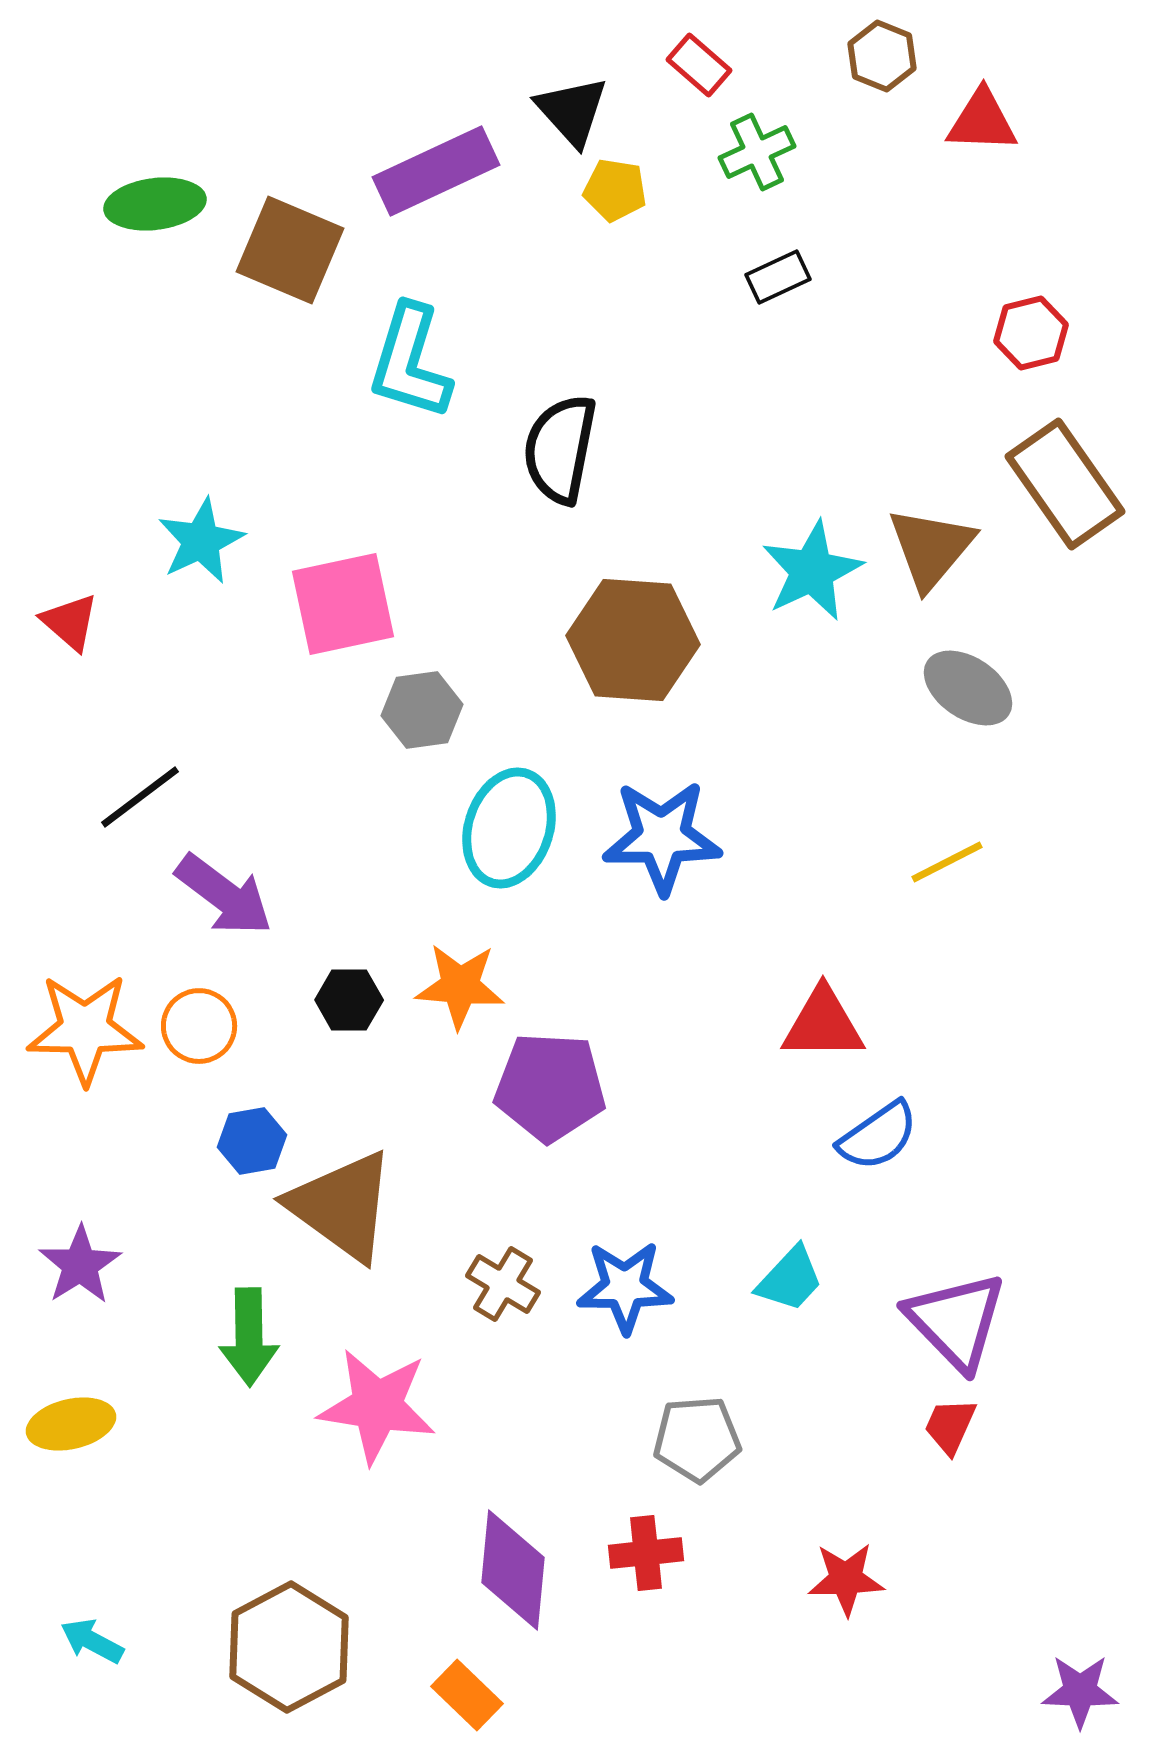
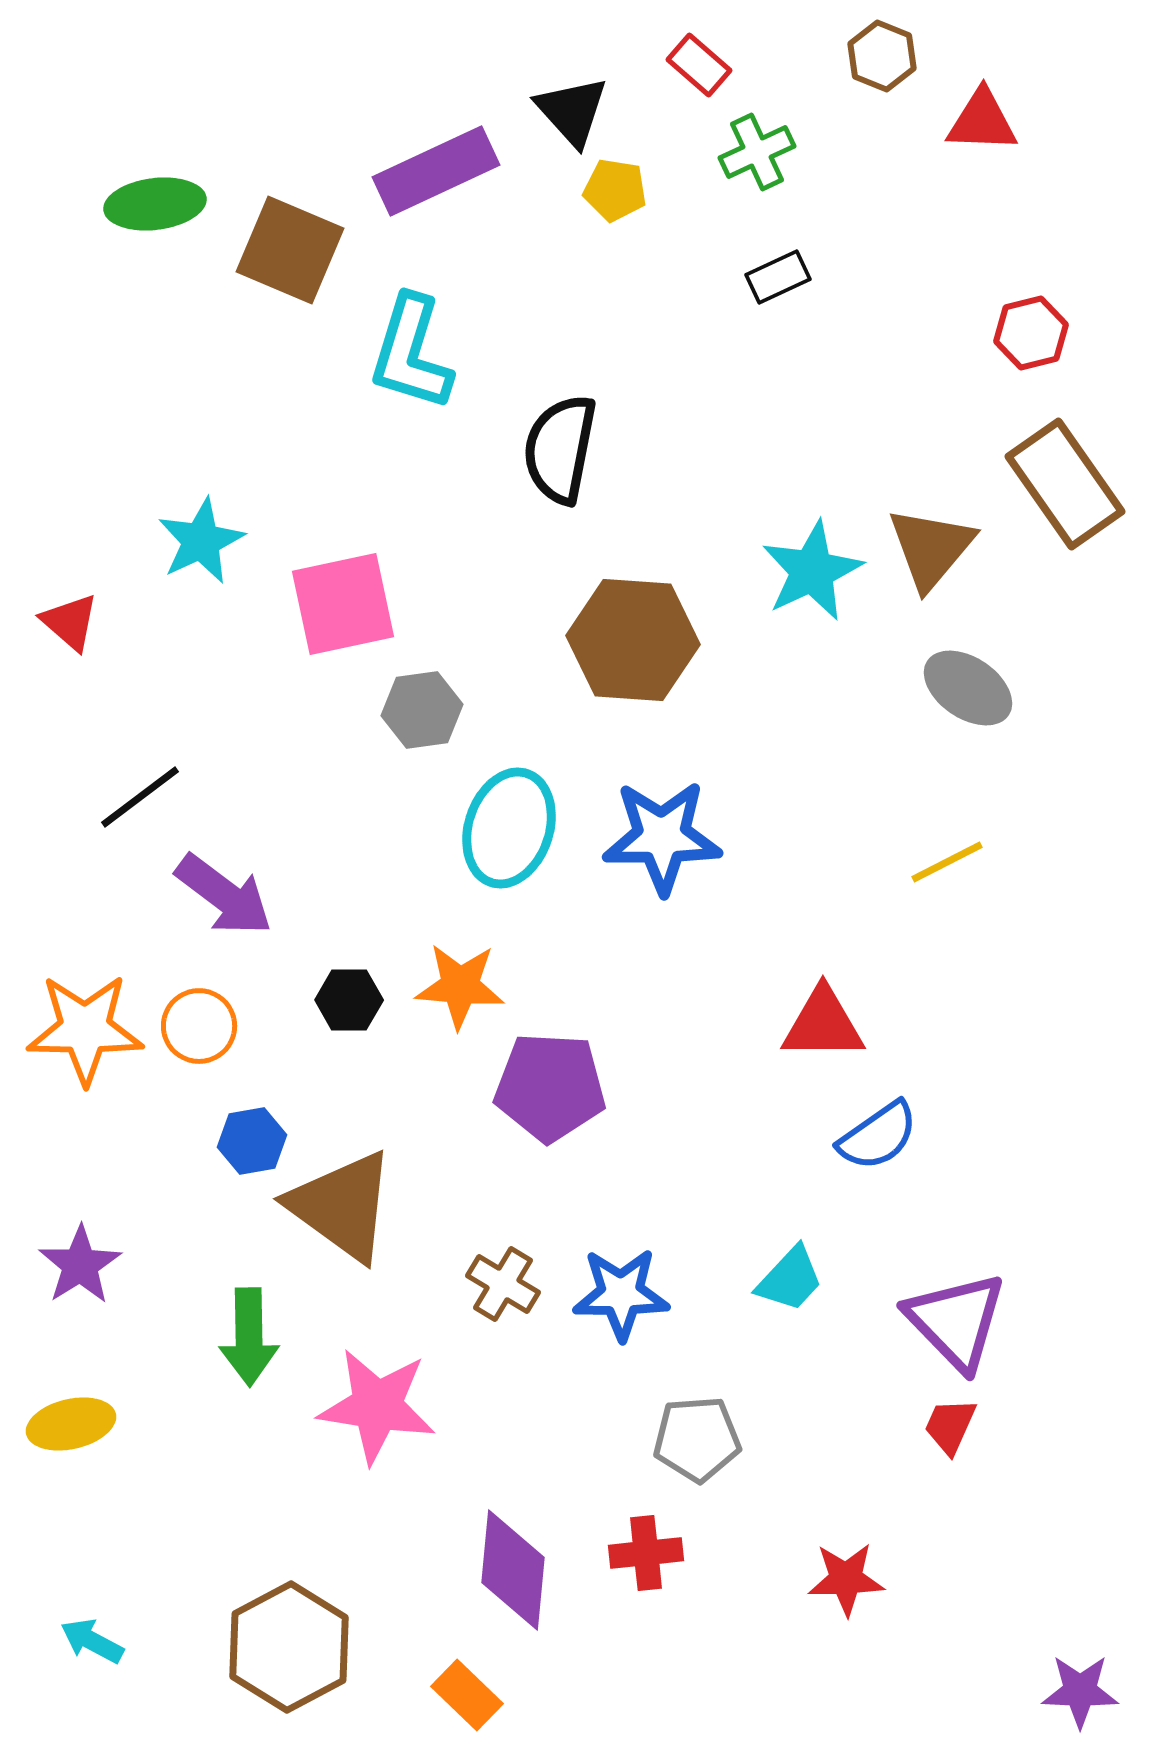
cyan L-shape at (410, 362): moved 1 px right, 9 px up
blue star at (625, 1287): moved 4 px left, 7 px down
